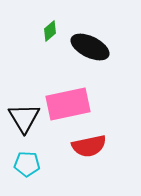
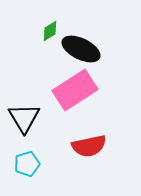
green diamond: rotated 10 degrees clockwise
black ellipse: moved 9 px left, 2 px down
pink rectangle: moved 7 px right, 14 px up; rotated 21 degrees counterclockwise
cyan pentagon: rotated 20 degrees counterclockwise
